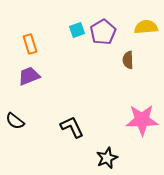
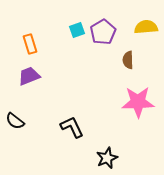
pink star: moved 4 px left, 18 px up
